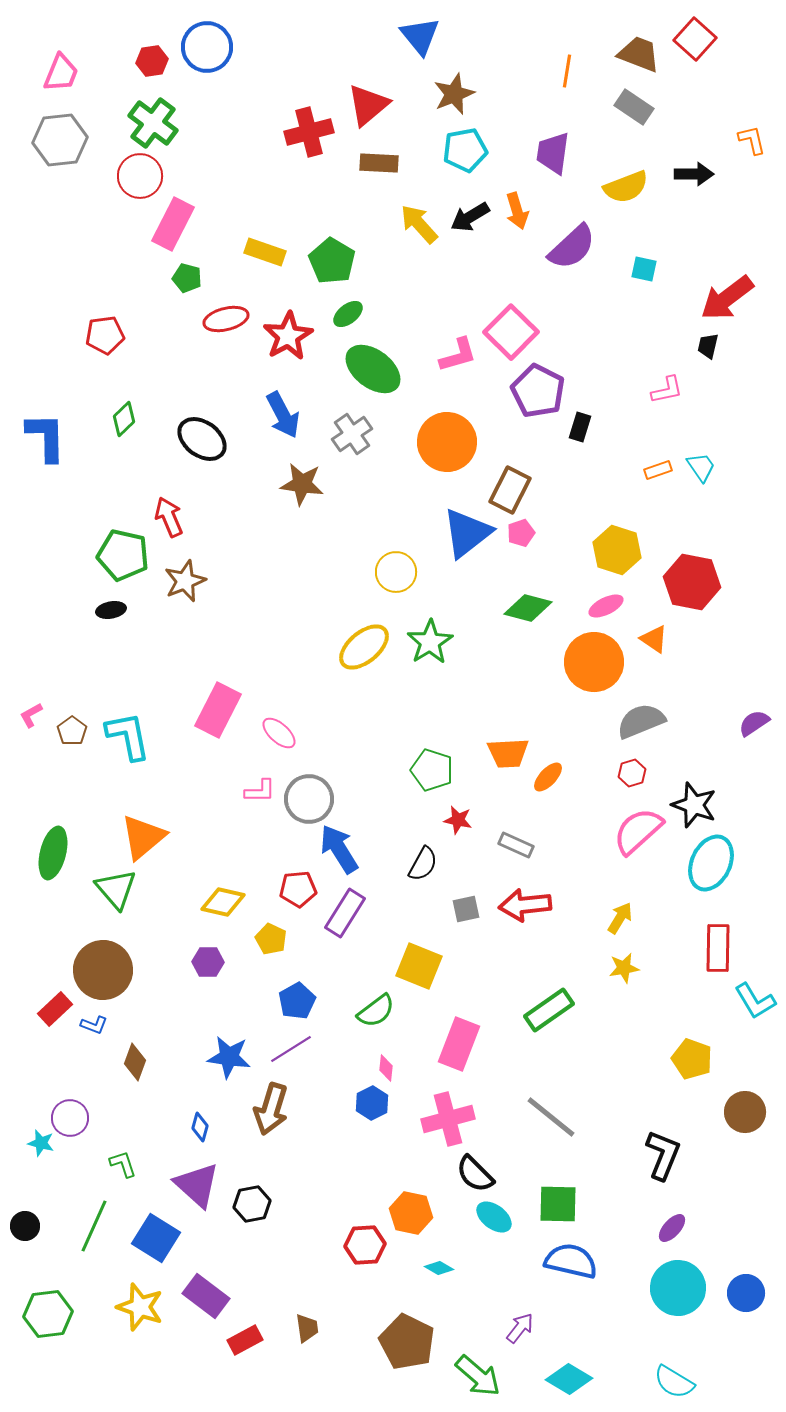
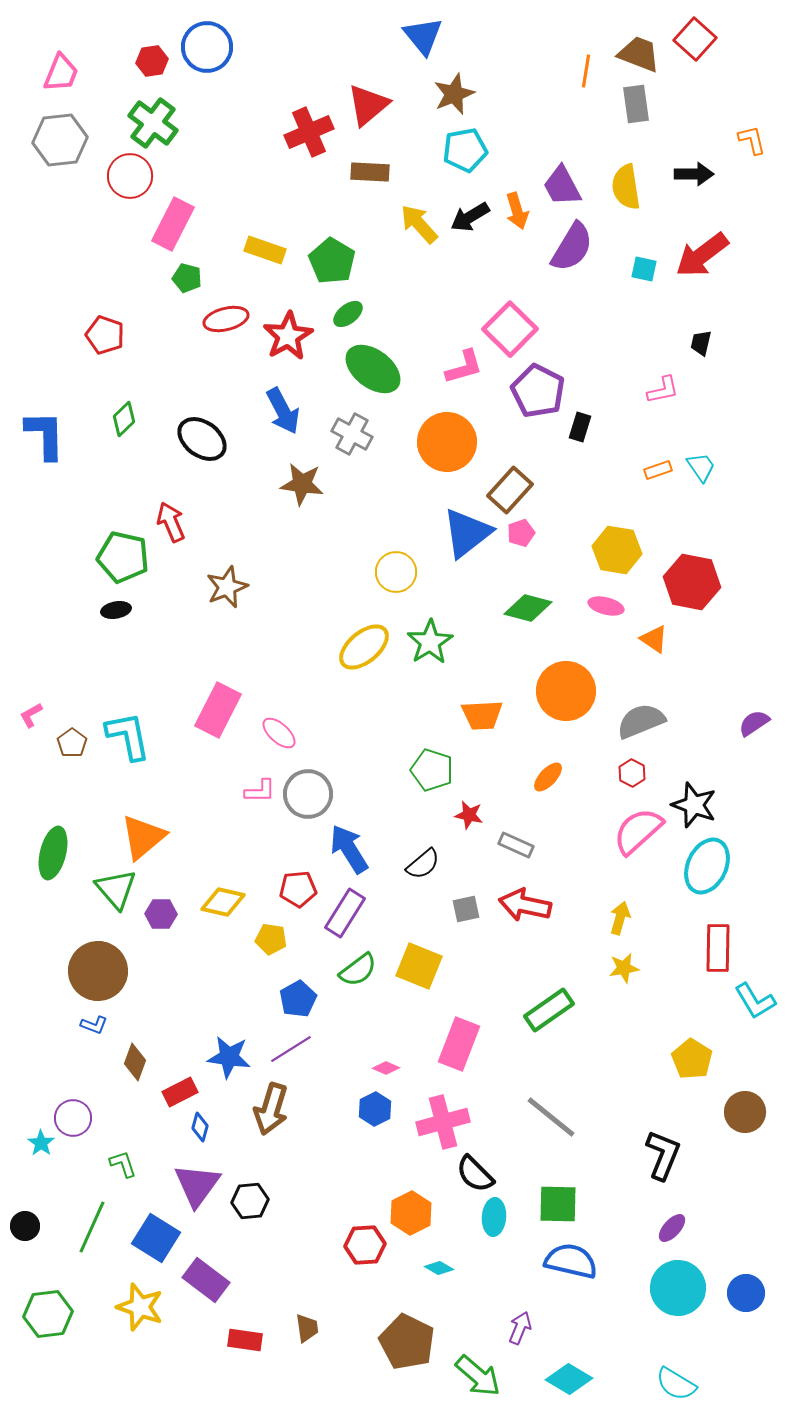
blue triangle at (420, 36): moved 3 px right
orange line at (567, 71): moved 19 px right
gray rectangle at (634, 107): moved 2 px right, 3 px up; rotated 48 degrees clockwise
red cross at (309, 132): rotated 9 degrees counterclockwise
purple trapezoid at (553, 153): moved 9 px right, 33 px down; rotated 36 degrees counterclockwise
brown rectangle at (379, 163): moved 9 px left, 9 px down
red circle at (140, 176): moved 10 px left
yellow semicircle at (626, 187): rotated 102 degrees clockwise
purple semicircle at (572, 247): rotated 16 degrees counterclockwise
yellow rectangle at (265, 252): moved 2 px up
red arrow at (727, 298): moved 25 px left, 43 px up
pink square at (511, 332): moved 1 px left, 3 px up
red pentagon at (105, 335): rotated 27 degrees clockwise
black trapezoid at (708, 346): moved 7 px left, 3 px up
pink L-shape at (458, 355): moved 6 px right, 12 px down
pink L-shape at (667, 390): moved 4 px left
blue arrow at (283, 415): moved 4 px up
gray cross at (352, 434): rotated 27 degrees counterclockwise
blue L-shape at (46, 437): moved 1 px left, 2 px up
brown rectangle at (510, 490): rotated 15 degrees clockwise
red arrow at (169, 517): moved 2 px right, 5 px down
yellow hexagon at (617, 550): rotated 9 degrees counterclockwise
green pentagon at (123, 555): moved 2 px down
brown star at (185, 581): moved 42 px right, 6 px down
pink ellipse at (606, 606): rotated 40 degrees clockwise
black ellipse at (111, 610): moved 5 px right
orange circle at (594, 662): moved 28 px left, 29 px down
brown pentagon at (72, 731): moved 12 px down
orange trapezoid at (508, 753): moved 26 px left, 38 px up
red hexagon at (632, 773): rotated 16 degrees counterclockwise
gray circle at (309, 799): moved 1 px left, 5 px up
red star at (458, 820): moved 11 px right, 5 px up
blue arrow at (339, 849): moved 10 px right
cyan ellipse at (711, 863): moved 4 px left, 3 px down
black semicircle at (423, 864): rotated 21 degrees clockwise
red arrow at (525, 905): rotated 18 degrees clockwise
yellow arrow at (620, 918): rotated 16 degrees counterclockwise
yellow pentagon at (271, 939): rotated 16 degrees counterclockwise
purple hexagon at (208, 962): moved 47 px left, 48 px up
brown circle at (103, 970): moved 5 px left, 1 px down
blue pentagon at (297, 1001): moved 1 px right, 2 px up
red rectangle at (55, 1009): moved 125 px right, 83 px down; rotated 16 degrees clockwise
green semicircle at (376, 1011): moved 18 px left, 41 px up
yellow pentagon at (692, 1059): rotated 12 degrees clockwise
pink diamond at (386, 1068): rotated 72 degrees counterclockwise
blue hexagon at (372, 1103): moved 3 px right, 6 px down
purple circle at (70, 1118): moved 3 px right
pink cross at (448, 1119): moved 5 px left, 3 px down
cyan star at (41, 1143): rotated 20 degrees clockwise
purple triangle at (197, 1185): rotated 24 degrees clockwise
black hexagon at (252, 1204): moved 2 px left, 3 px up; rotated 6 degrees clockwise
orange hexagon at (411, 1213): rotated 21 degrees clockwise
cyan ellipse at (494, 1217): rotated 57 degrees clockwise
green line at (94, 1226): moved 2 px left, 1 px down
purple rectangle at (206, 1296): moved 16 px up
purple arrow at (520, 1328): rotated 16 degrees counterclockwise
red rectangle at (245, 1340): rotated 36 degrees clockwise
cyan semicircle at (674, 1382): moved 2 px right, 2 px down
